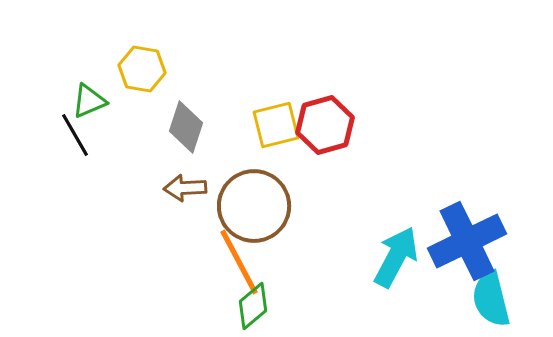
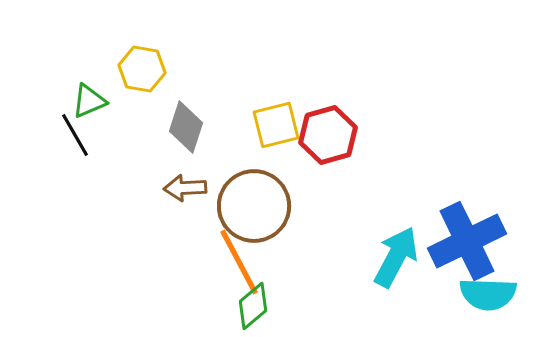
red hexagon: moved 3 px right, 10 px down
cyan semicircle: moved 3 px left, 5 px up; rotated 74 degrees counterclockwise
